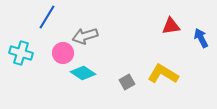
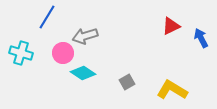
red triangle: rotated 18 degrees counterclockwise
yellow L-shape: moved 9 px right, 16 px down
